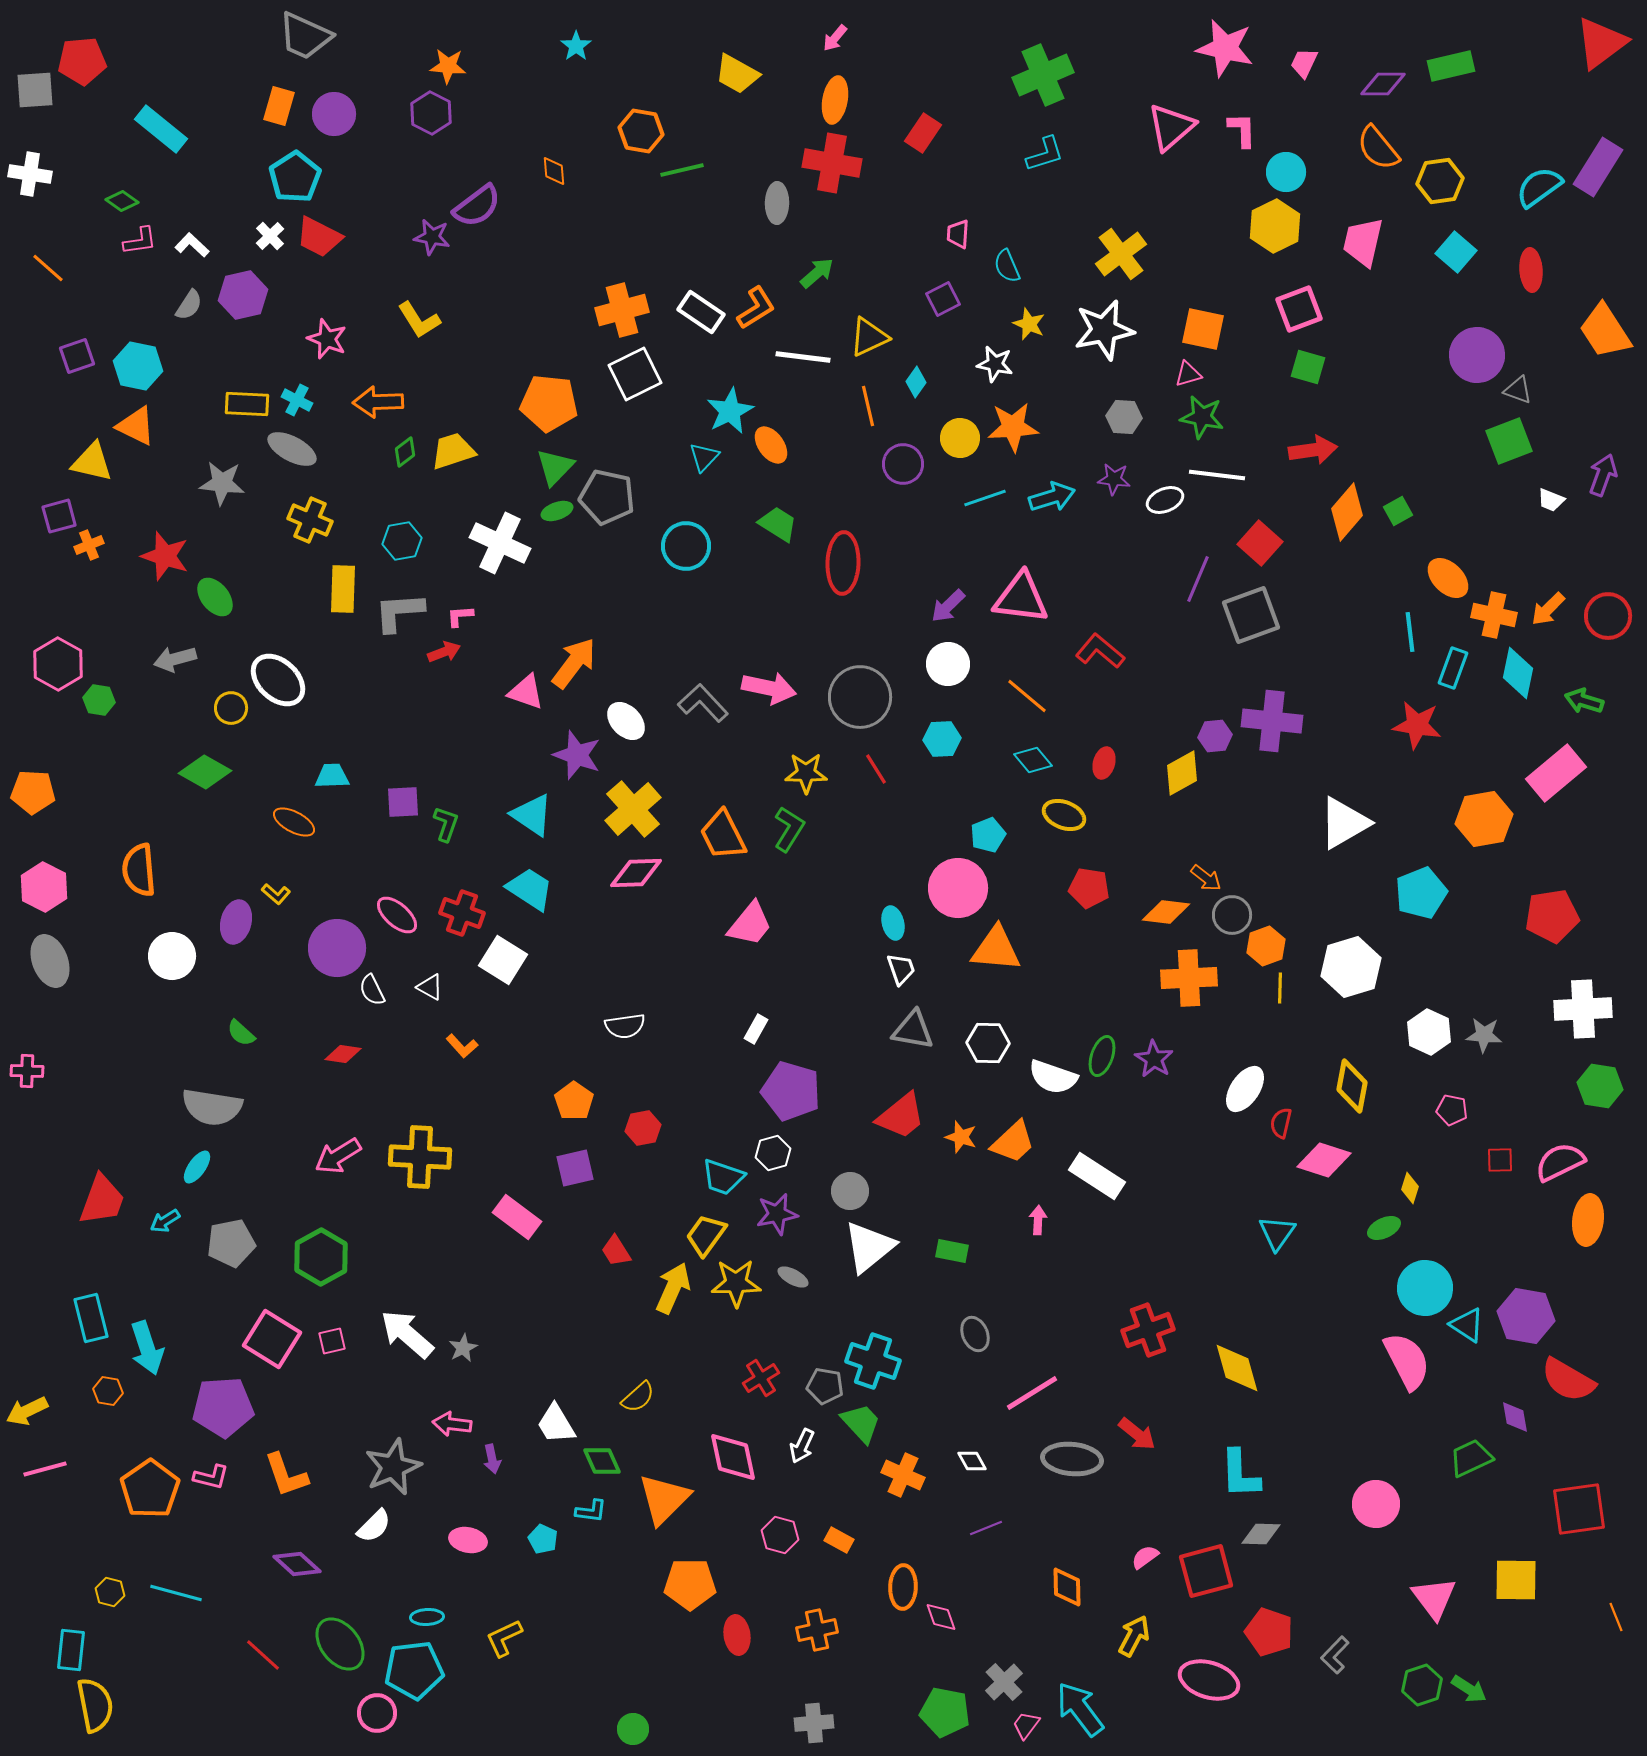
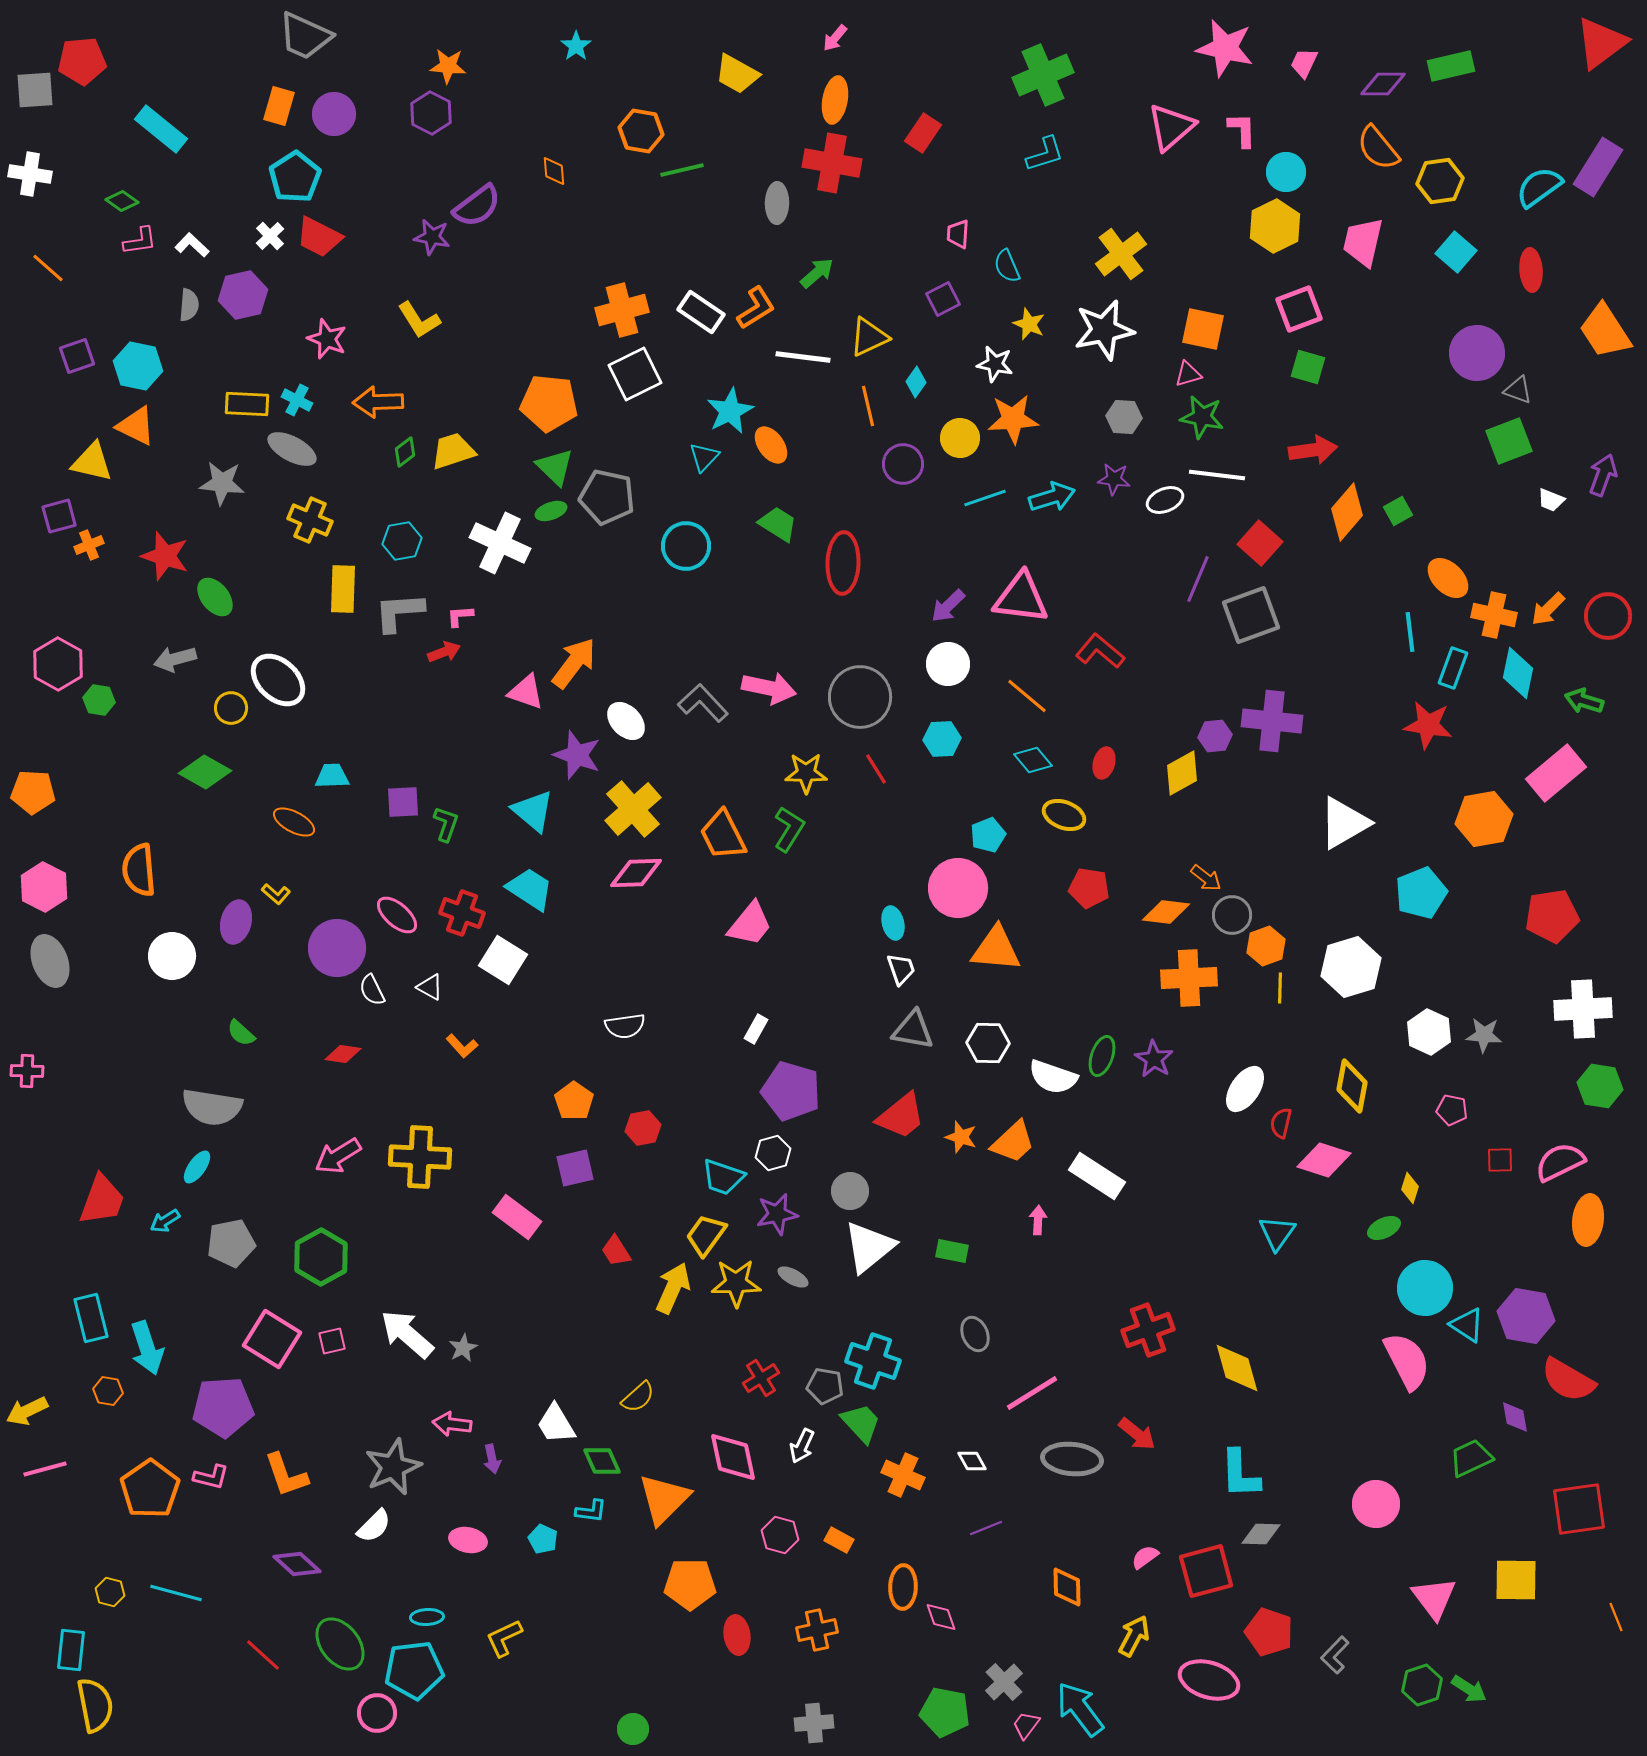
gray semicircle at (189, 305): rotated 28 degrees counterclockwise
purple circle at (1477, 355): moved 2 px up
orange star at (1013, 427): moved 8 px up
green triangle at (555, 467): rotated 30 degrees counterclockwise
green ellipse at (557, 511): moved 6 px left
red star at (1417, 725): moved 11 px right
cyan triangle at (532, 815): moved 1 px right, 4 px up; rotated 6 degrees clockwise
